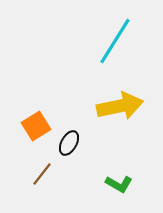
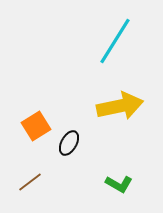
brown line: moved 12 px left, 8 px down; rotated 15 degrees clockwise
